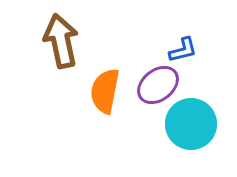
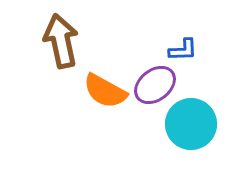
blue L-shape: rotated 12 degrees clockwise
purple ellipse: moved 3 px left
orange semicircle: rotated 72 degrees counterclockwise
